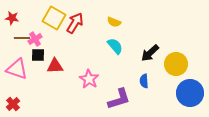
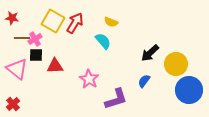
yellow square: moved 1 px left, 3 px down
yellow semicircle: moved 3 px left
cyan semicircle: moved 12 px left, 5 px up
black square: moved 2 px left
pink triangle: rotated 20 degrees clockwise
blue semicircle: rotated 40 degrees clockwise
blue circle: moved 1 px left, 3 px up
purple L-shape: moved 3 px left
